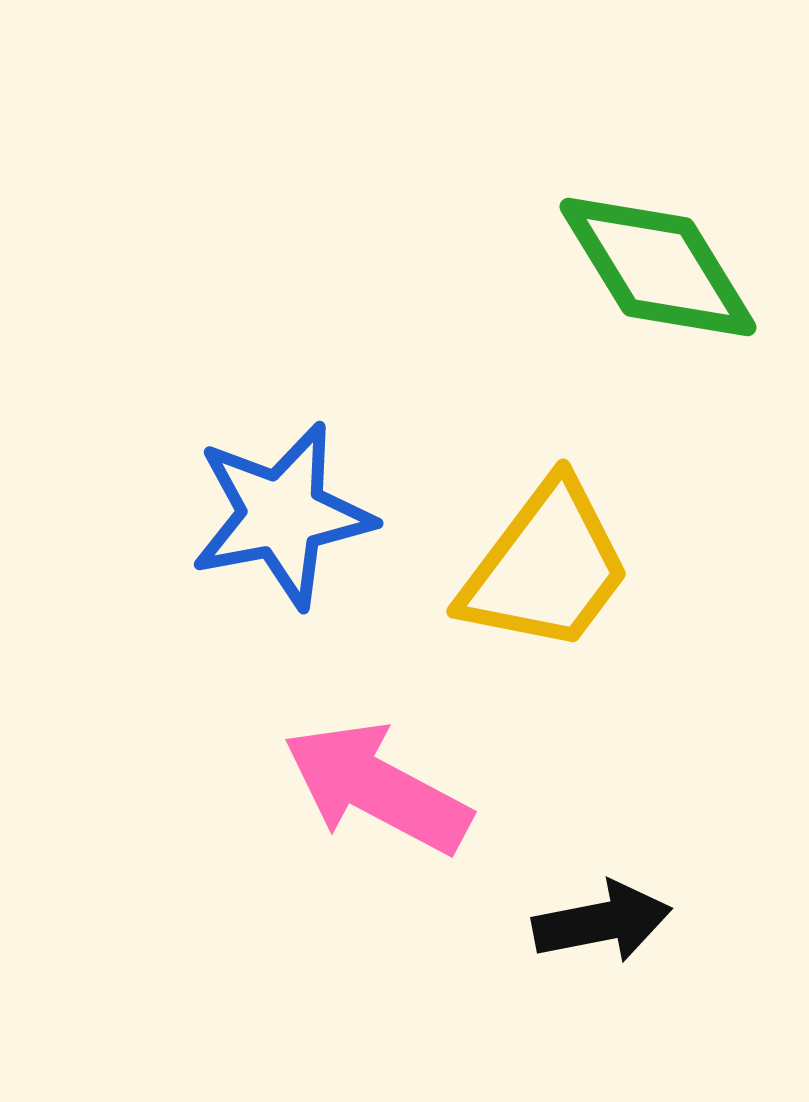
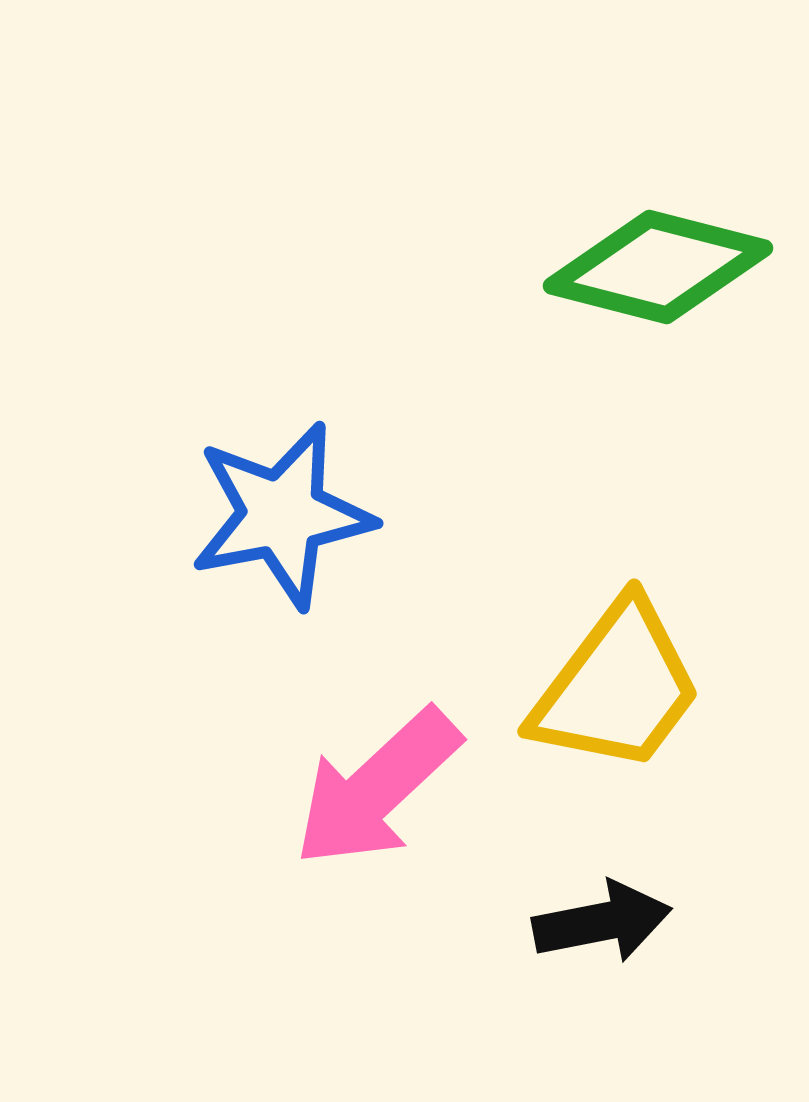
green diamond: rotated 44 degrees counterclockwise
yellow trapezoid: moved 71 px right, 120 px down
pink arrow: rotated 71 degrees counterclockwise
